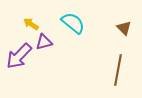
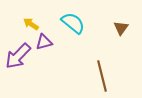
brown triangle: moved 3 px left; rotated 21 degrees clockwise
purple arrow: moved 1 px left
brown line: moved 16 px left, 6 px down; rotated 24 degrees counterclockwise
